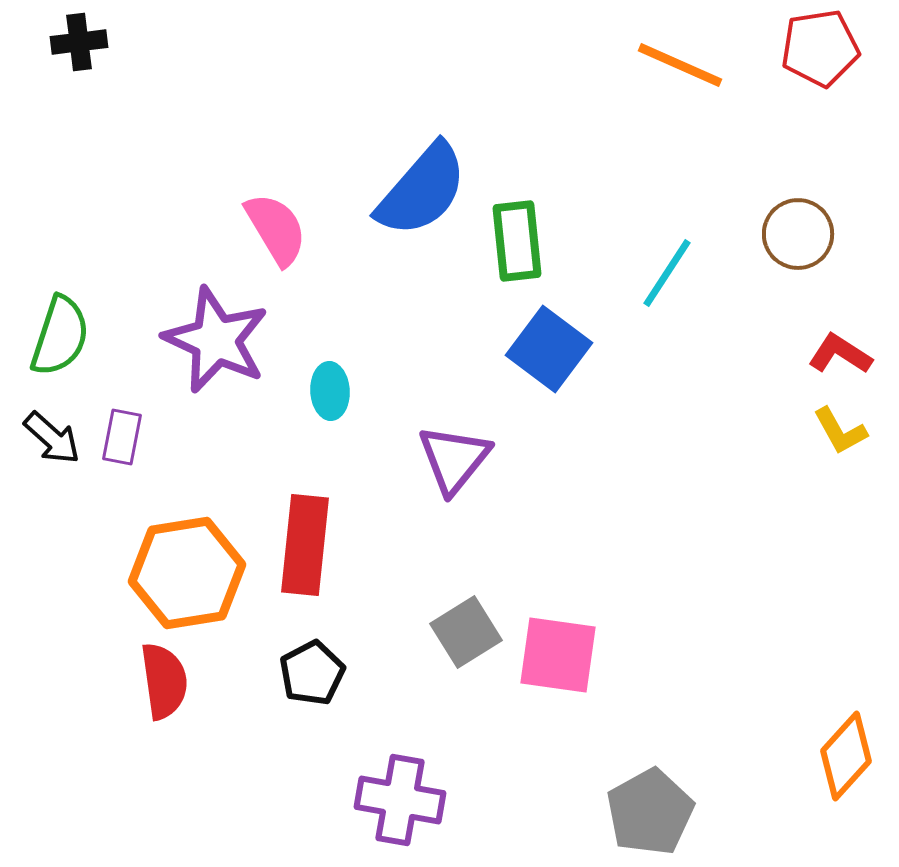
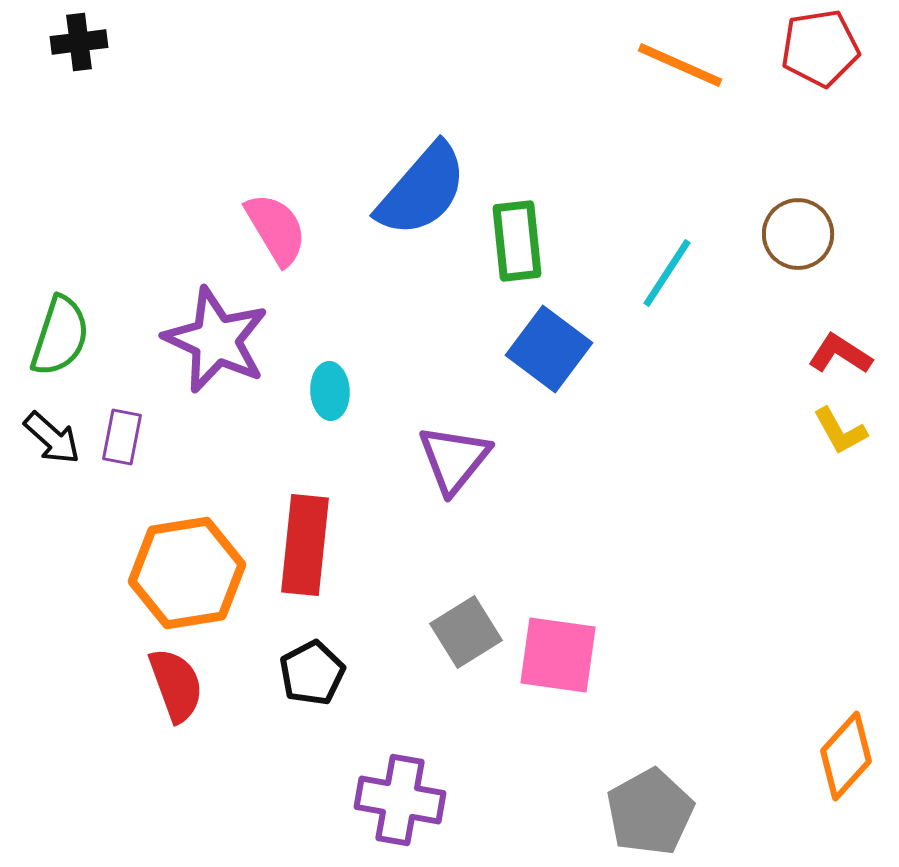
red semicircle: moved 12 px right, 4 px down; rotated 12 degrees counterclockwise
